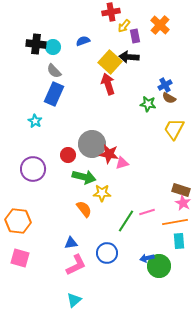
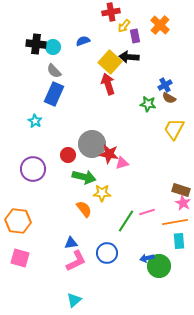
pink L-shape: moved 4 px up
